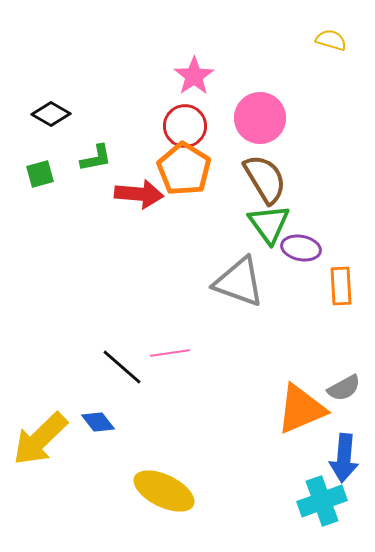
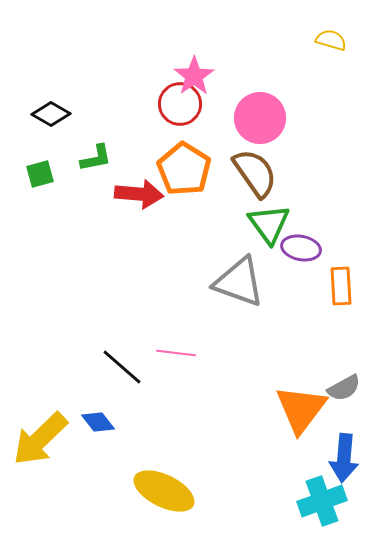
red circle: moved 5 px left, 22 px up
brown semicircle: moved 10 px left, 6 px up; rotated 4 degrees counterclockwise
pink line: moved 6 px right; rotated 15 degrees clockwise
orange triangle: rotated 30 degrees counterclockwise
